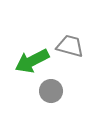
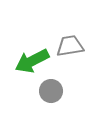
gray trapezoid: rotated 24 degrees counterclockwise
